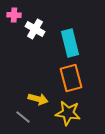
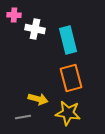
white cross: rotated 18 degrees counterclockwise
cyan rectangle: moved 2 px left, 3 px up
gray line: rotated 49 degrees counterclockwise
